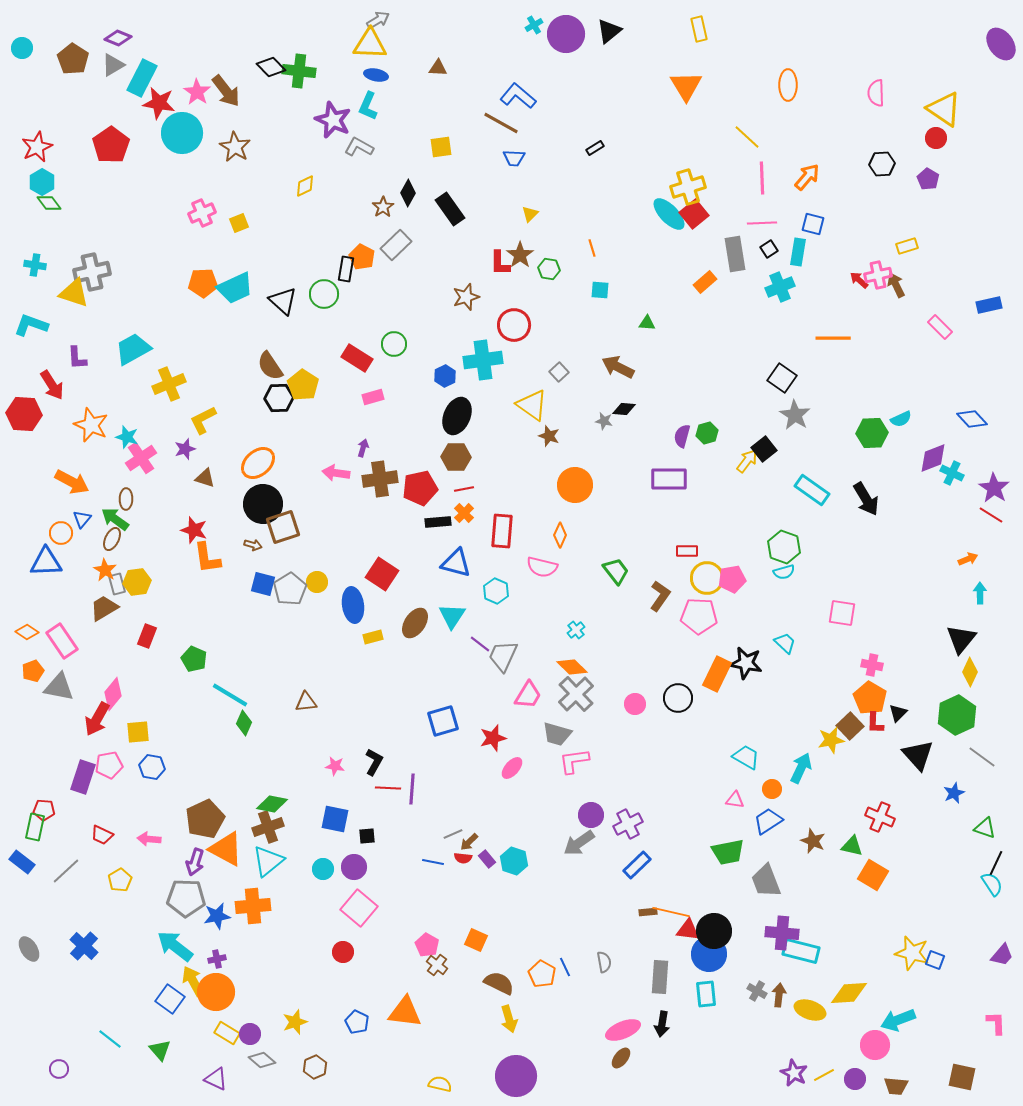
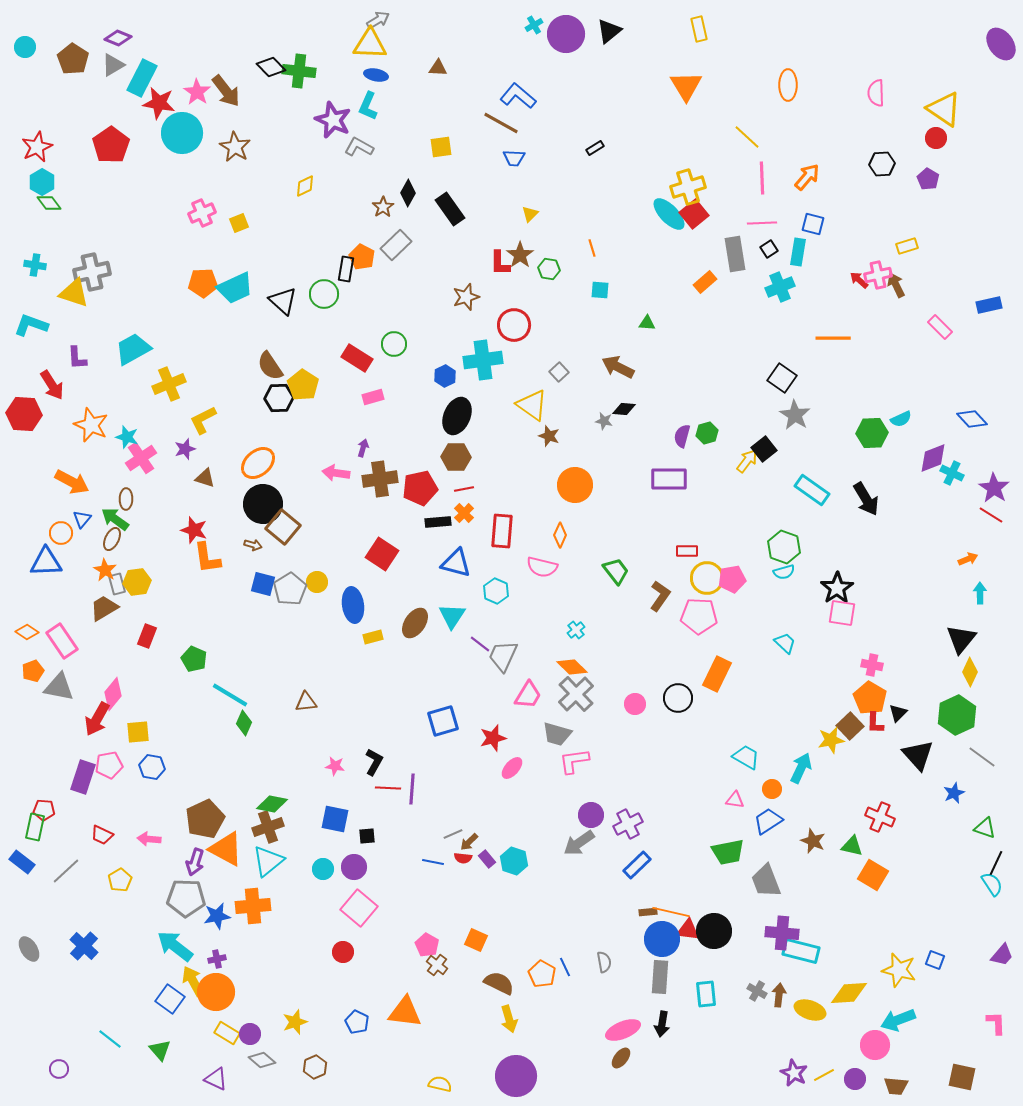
cyan circle at (22, 48): moved 3 px right, 1 px up
brown square at (283, 527): rotated 32 degrees counterclockwise
red square at (382, 574): moved 20 px up
black star at (746, 663): moved 91 px right, 75 px up; rotated 28 degrees clockwise
yellow star at (912, 953): moved 13 px left, 17 px down
blue circle at (709, 954): moved 47 px left, 15 px up
